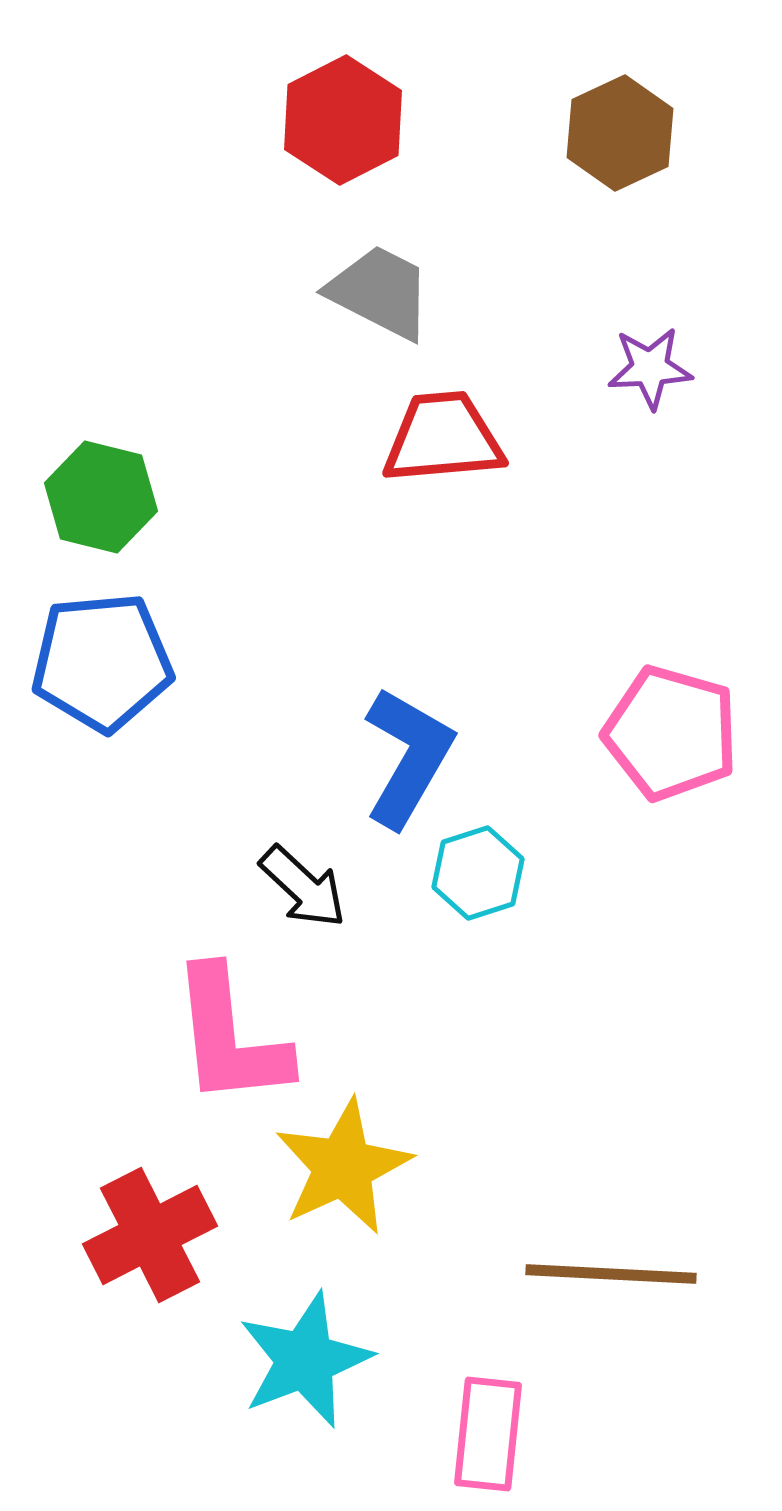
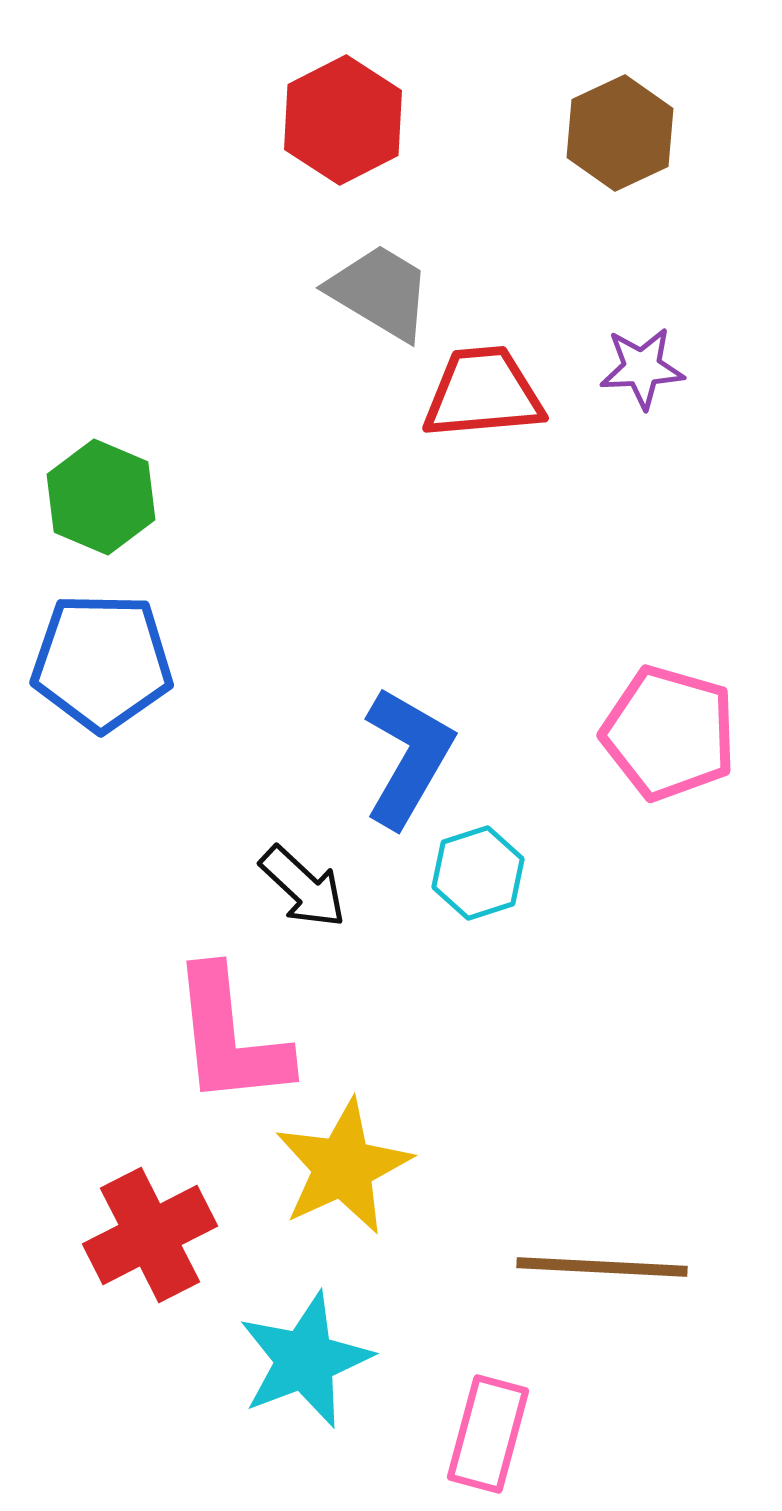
gray trapezoid: rotated 4 degrees clockwise
purple star: moved 8 px left
red trapezoid: moved 40 px right, 45 px up
green hexagon: rotated 9 degrees clockwise
blue pentagon: rotated 6 degrees clockwise
pink pentagon: moved 2 px left
brown line: moved 9 px left, 7 px up
pink rectangle: rotated 9 degrees clockwise
